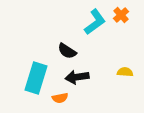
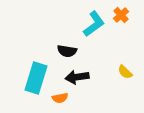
cyan L-shape: moved 1 px left, 2 px down
black semicircle: rotated 24 degrees counterclockwise
yellow semicircle: rotated 140 degrees counterclockwise
